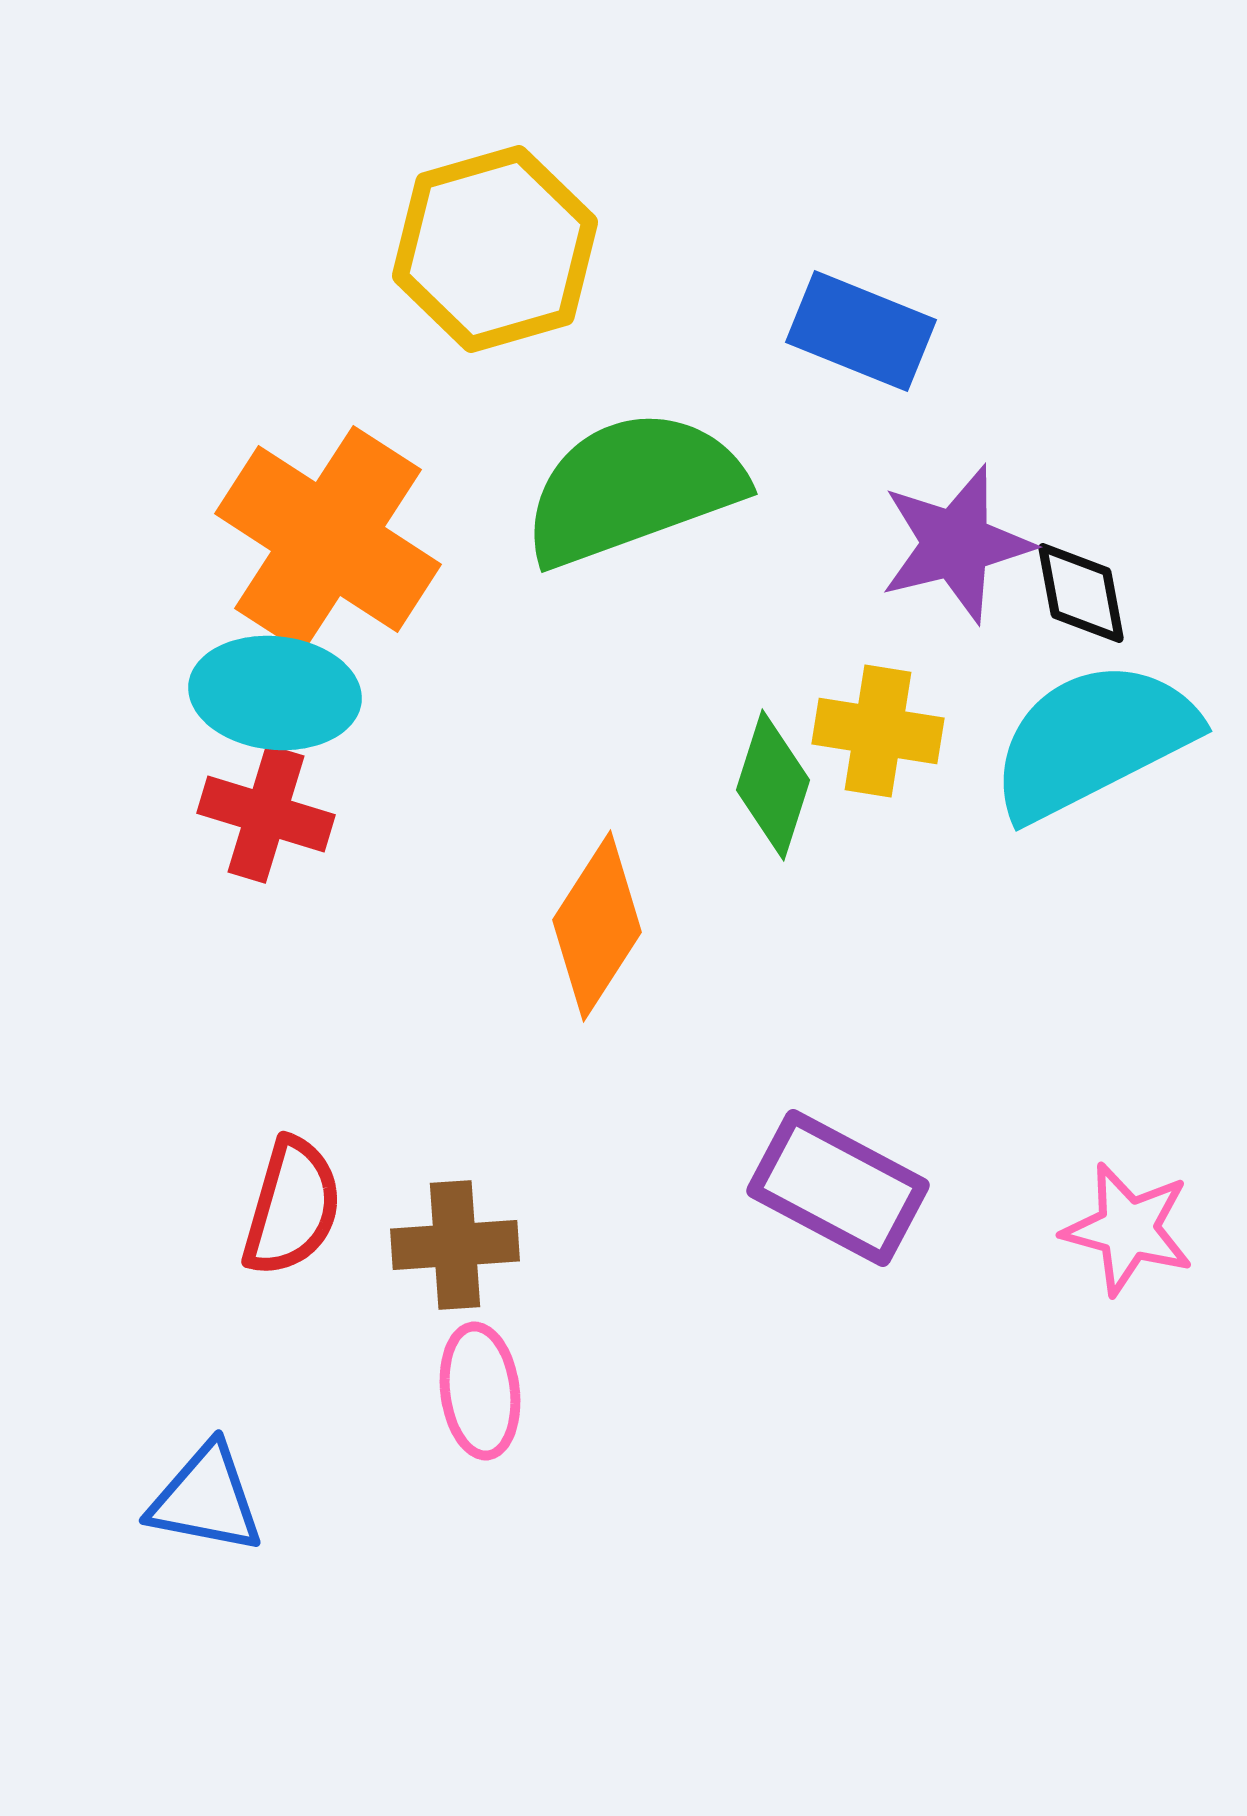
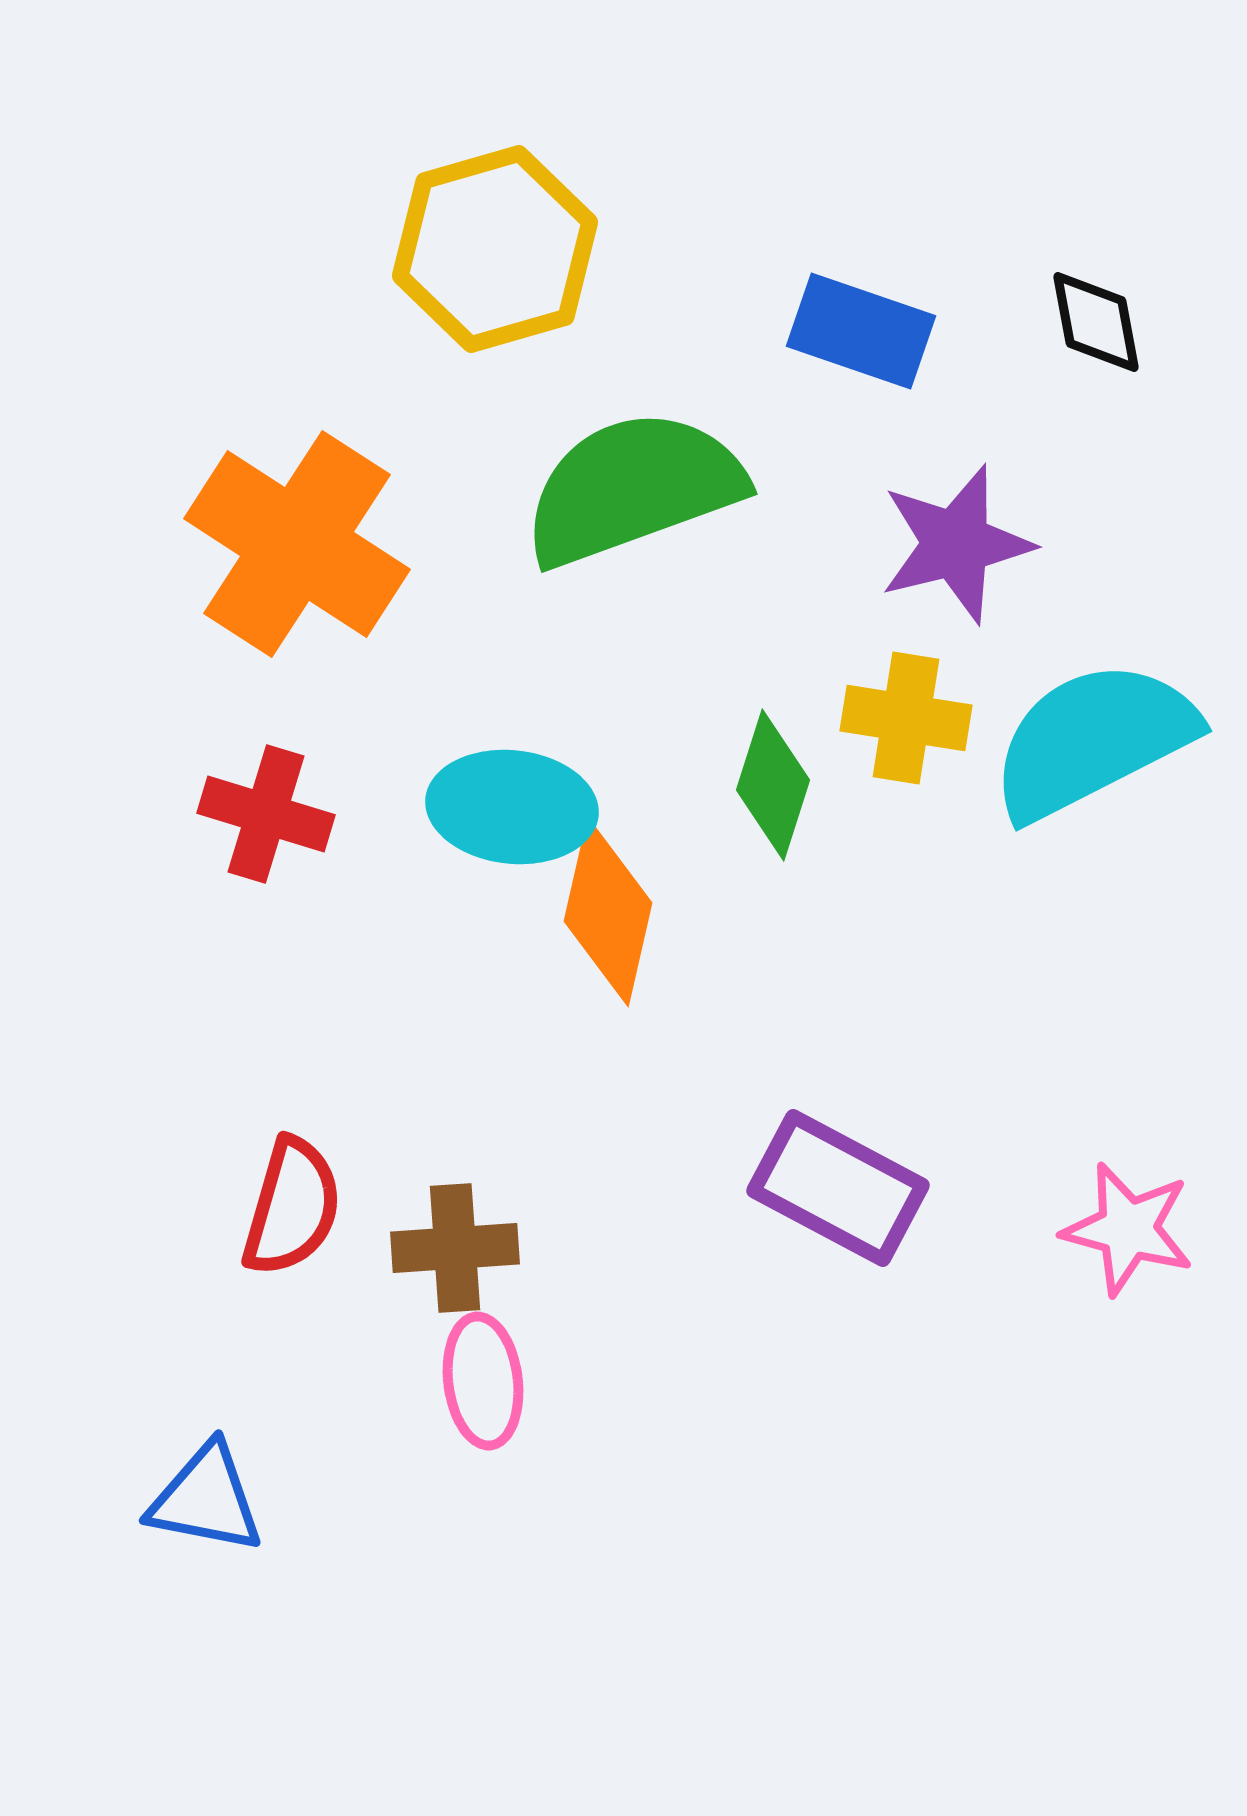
blue rectangle: rotated 3 degrees counterclockwise
orange cross: moved 31 px left, 5 px down
black diamond: moved 15 px right, 271 px up
cyan ellipse: moved 237 px right, 114 px down
yellow cross: moved 28 px right, 13 px up
orange diamond: moved 11 px right, 14 px up; rotated 20 degrees counterclockwise
brown cross: moved 3 px down
pink ellipse: moved 3 px right, 10 px up
